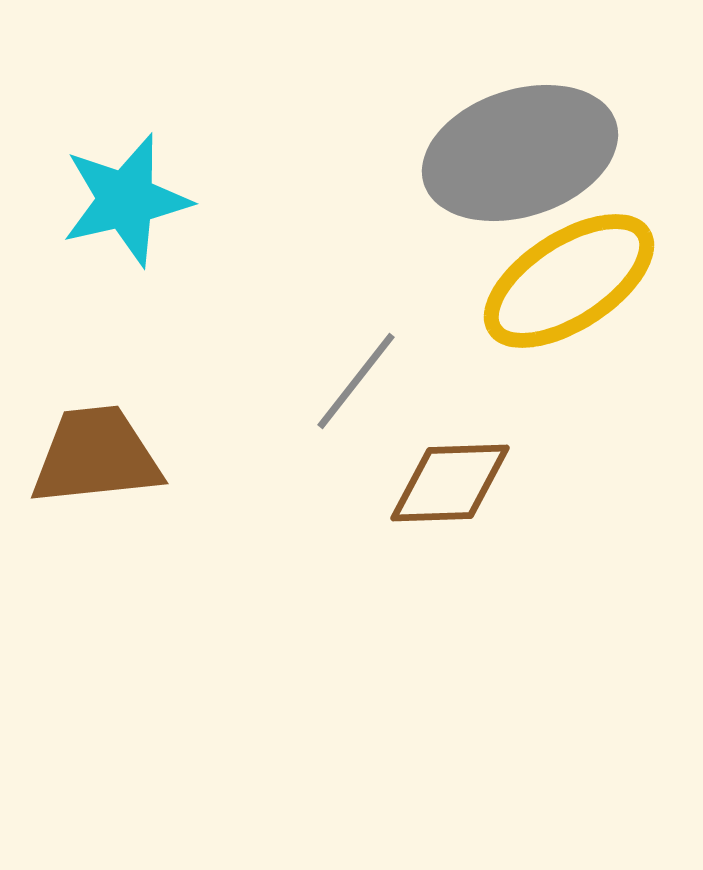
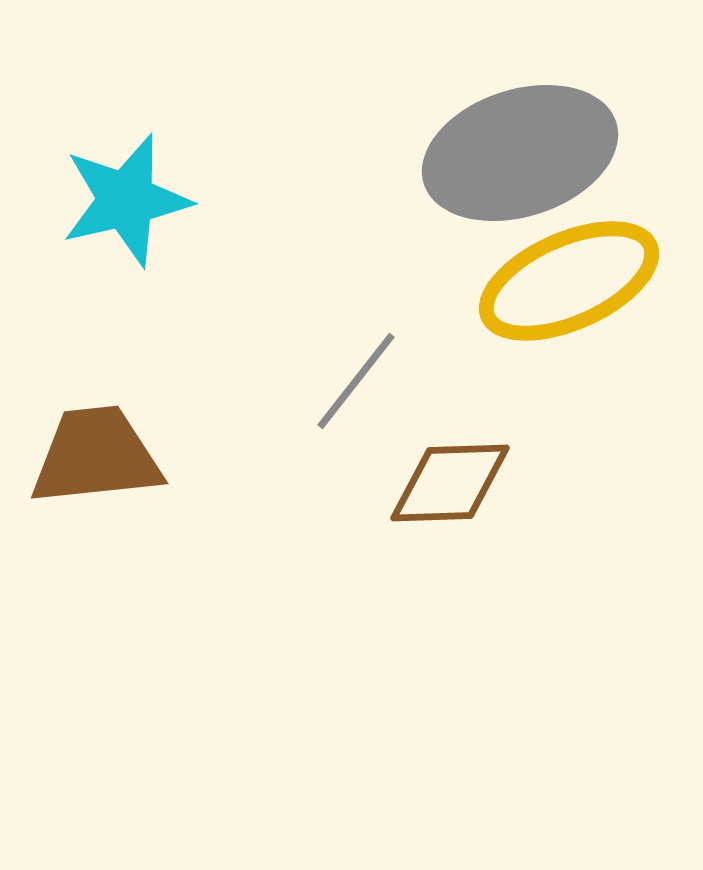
yellow ellipse: rotated 9 degrees clockwise
